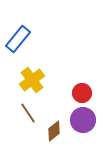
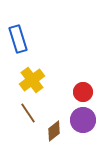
blue rectangle: rotated 56 degrees counterclockwise
red circle: moved 1 px right, 1 px up
